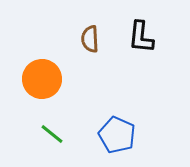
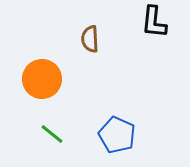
black L-shape: moved 13 px right, 15 px up
